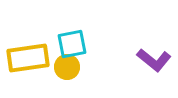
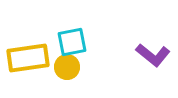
cyan square: moved 2 px up
purple L-shape: moved 1 px left, 5 px up
